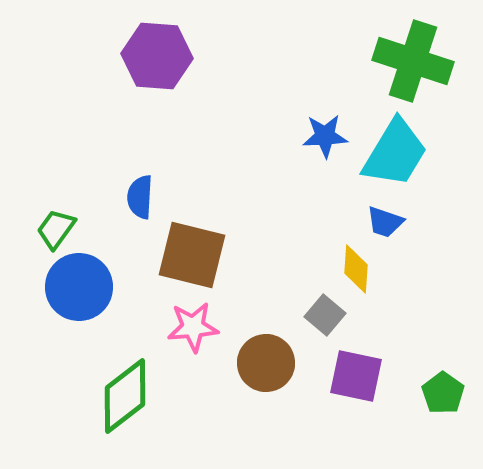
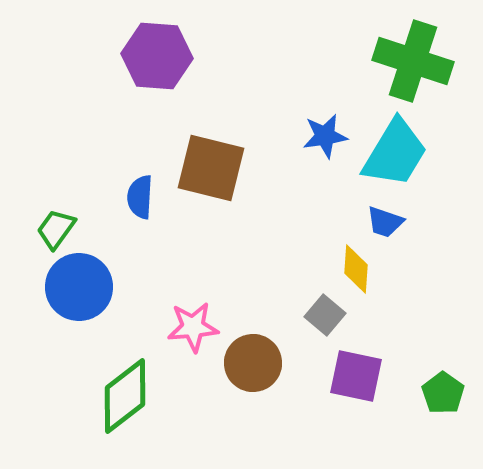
blue star: rotated 6 degrees counterclockwise
brown square: moved 19 px right, 87 px up
brown circle: moved 13 px left
